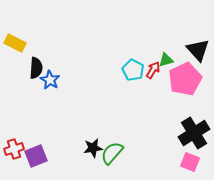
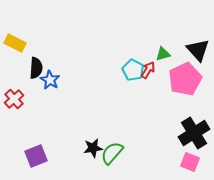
green triangle: moved 3 px left, 6 px up
red arrow: moved 5 px left
red cross: moved 50 px up; rotated 24 degrees counterclockwise
